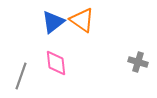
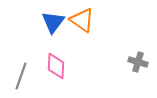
blue triangle: rotated 15 degrees counterclockwise
pink diamond: moved 3 px down; rotated 8 degrees clockwise
